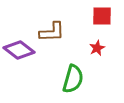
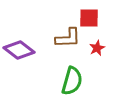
red square: moved 13 px left, 2 px down
brown L-shape: moved 16 px right, 6 px down
green semicircle: moved 1 px left, 2 px down
